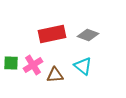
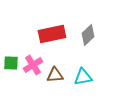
gray diamond: rotated 65 degrees counterclockwise
cyan triangle: moved 11 px down; rotated 48 degrees counterclockwise
